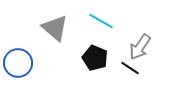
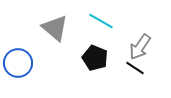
black line: moved 5 px right
